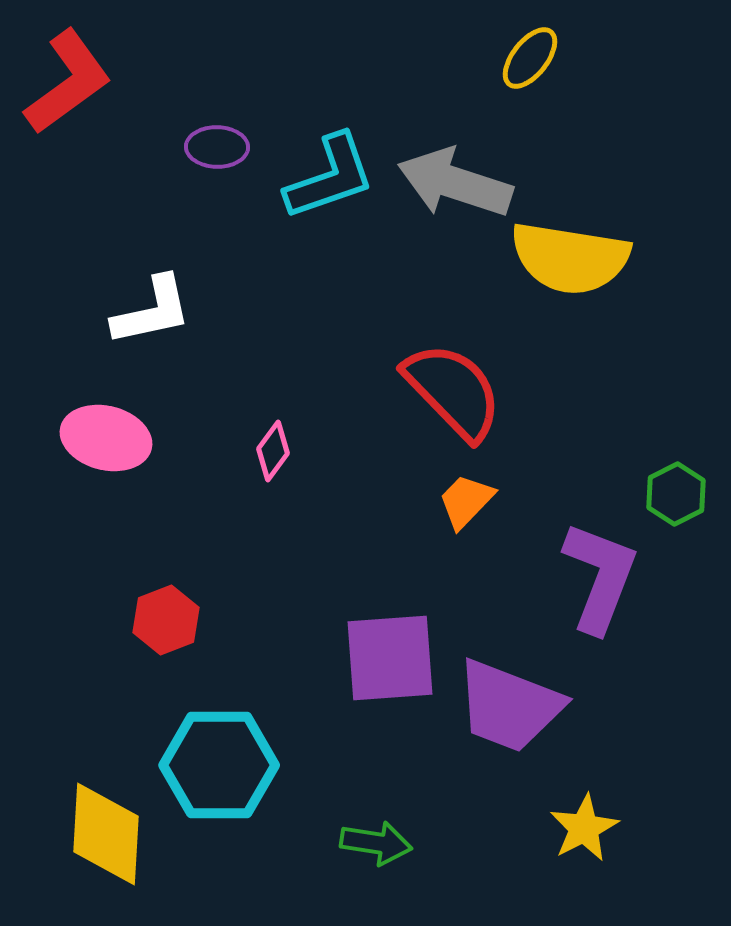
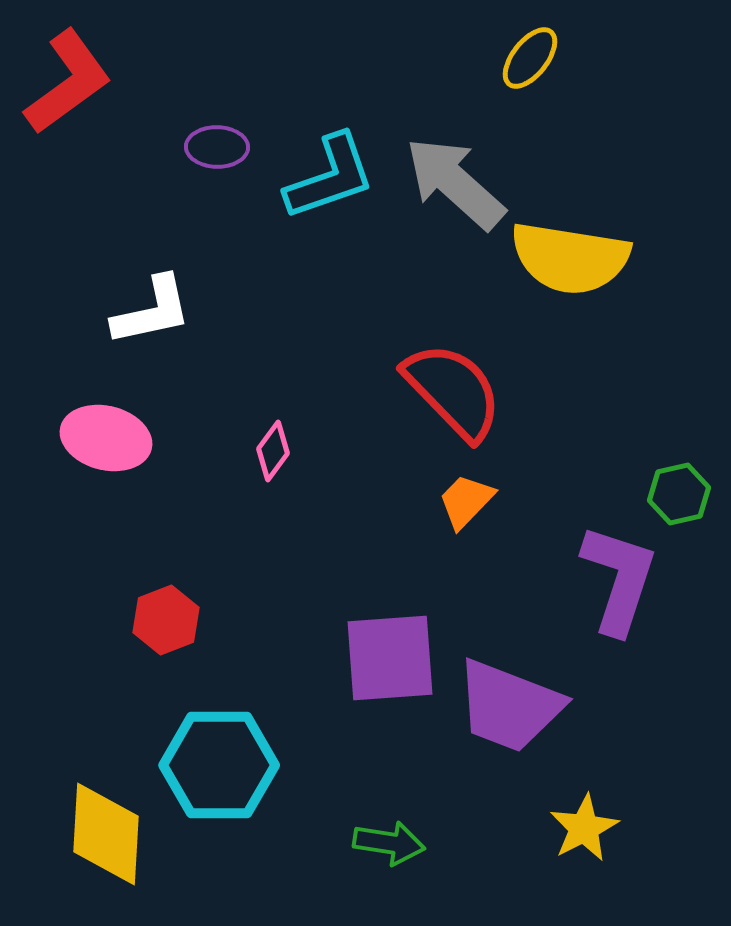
gray arrow: rotated 24 degrees clockwise
green hexagon: moved 3 px right; rotated 14 degrees clockwise
purple L-shape: moved 19 px right, 2 px down; rotated 3 degrees counterclockwise
green arrow: moved 13 px right
